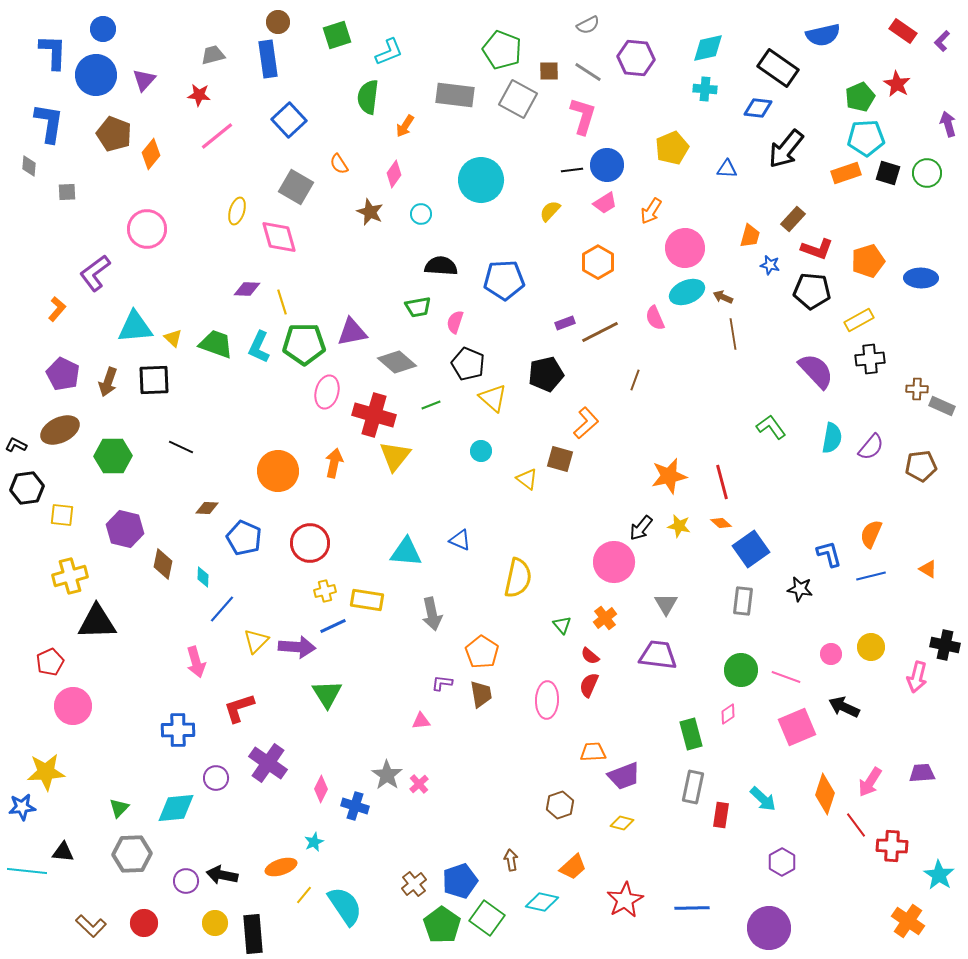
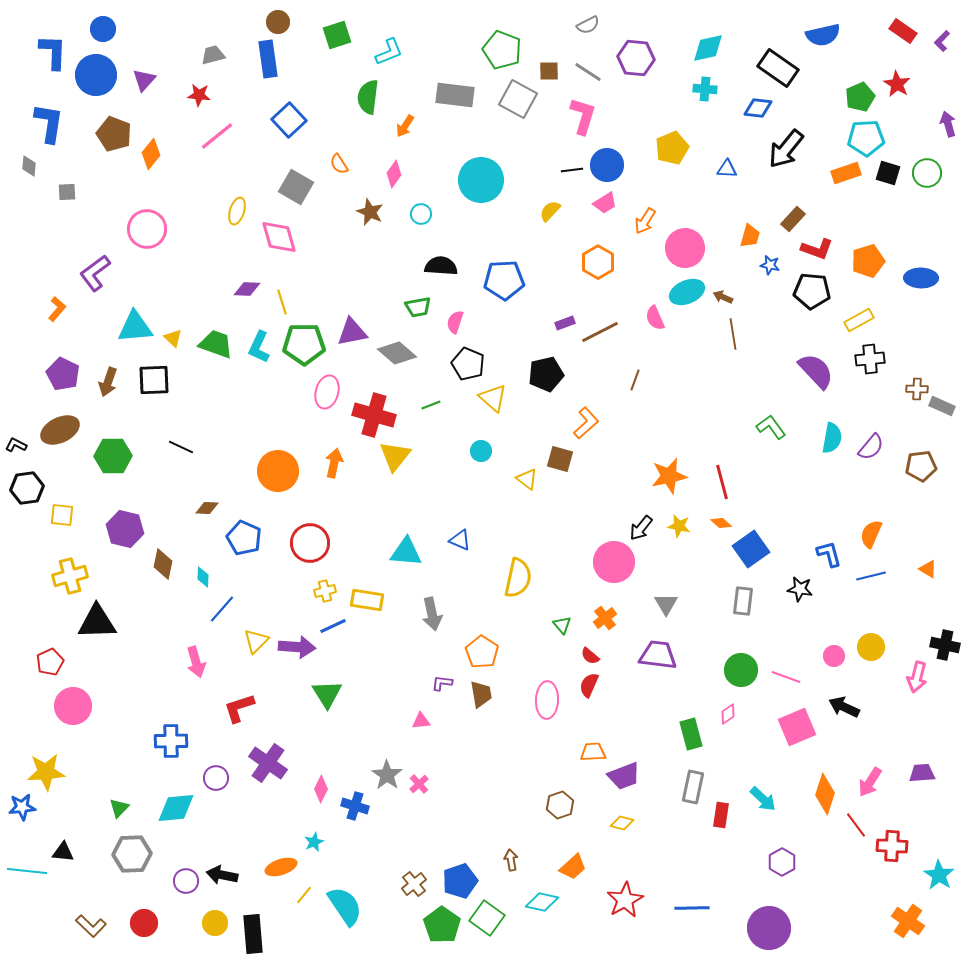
orange arrow at (651, 211): moved 6 px left, 10 px down
gray diamond at (397, 362): moved 9 px up
pink circle at (831, 654): moved 3 px right, 2 px down
blue cross at (178, 730): moved 7 px left, 11 px down
